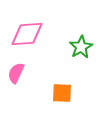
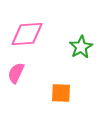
orange square: moved 1 px left
